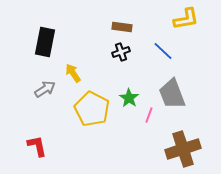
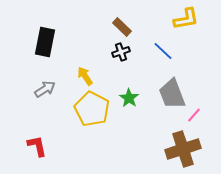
brown rectangle: rotated 36 degrees clockwise
yellow arrow: moved 12 px right, 3 px down
pink line: moved 45 px right; rotated 21 degrees clockwise
